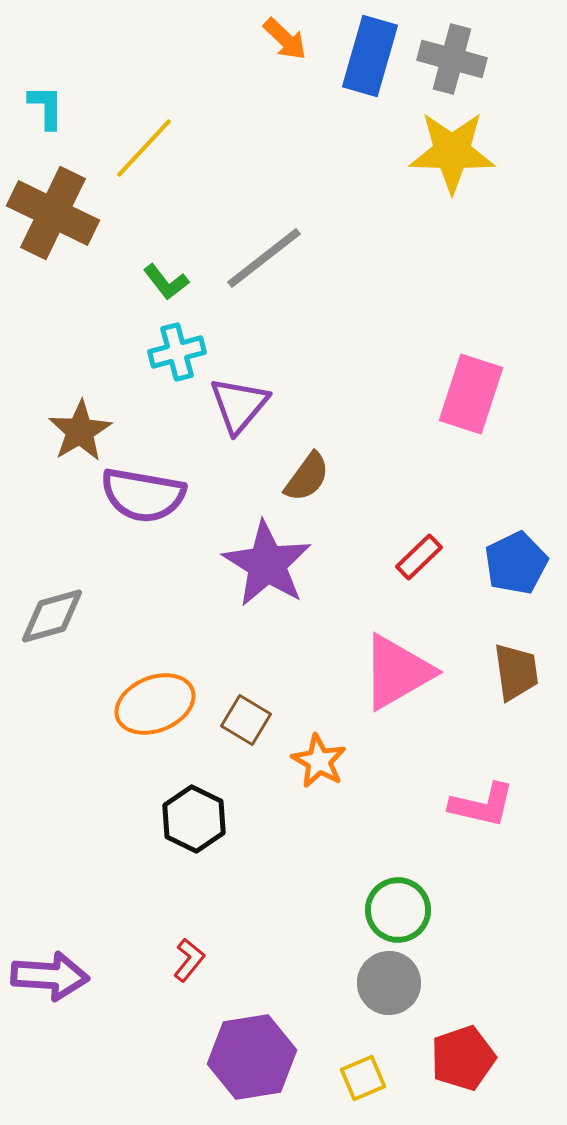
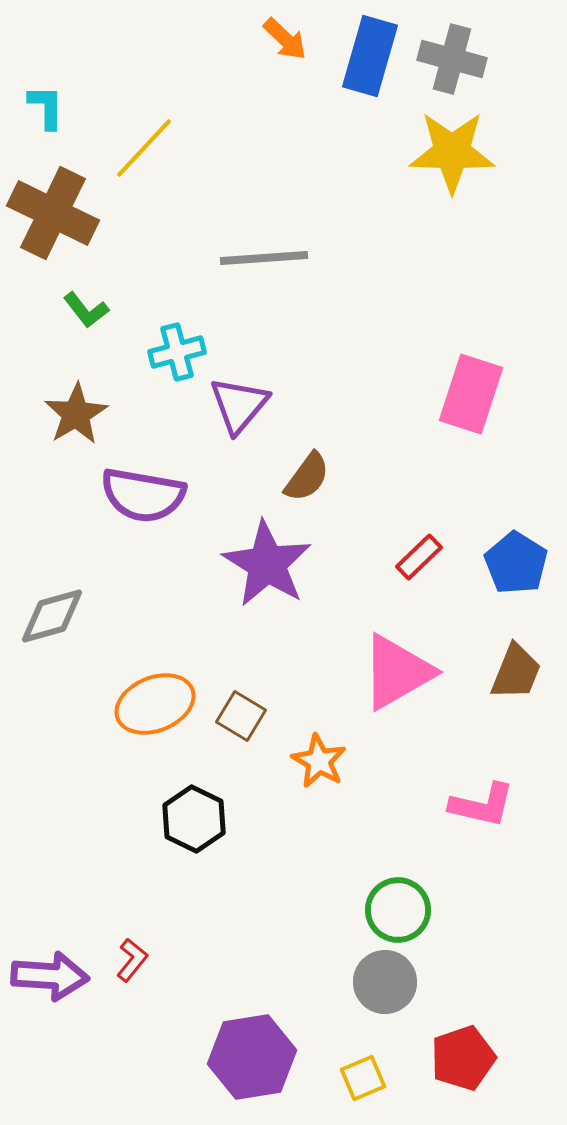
gray line: rotated 34 degrees clockwise
green L-shape: moved 80 px left, 28 px down
brown star: moved 4 px left, 17 px up
blue pentagon: rotated 14 degrees counterclockwise
brown trapezoid: rotated 30 degrees clockwise
brown square: moved 5 px left, 4 px up
red L-shape: moved 57 px left
gray circle: moved 4 px left, 1 px up
